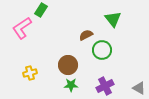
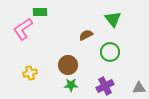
green rectangle: moved 1 px left, 2 px down; rotated 56 degrees clockwise
pink L-shape: moved 1 px right, 1 px down
green circle: moved 8 px right, 2 px down
gray triangle: rotated 32 degrees counterclockwise
